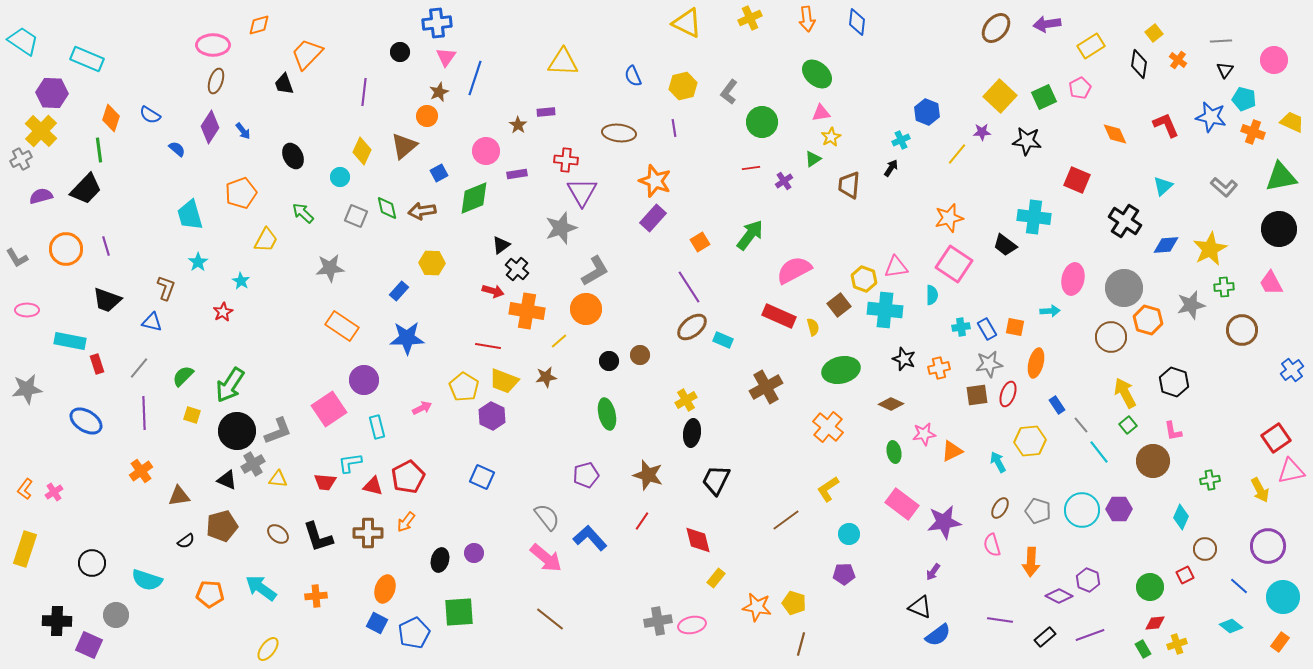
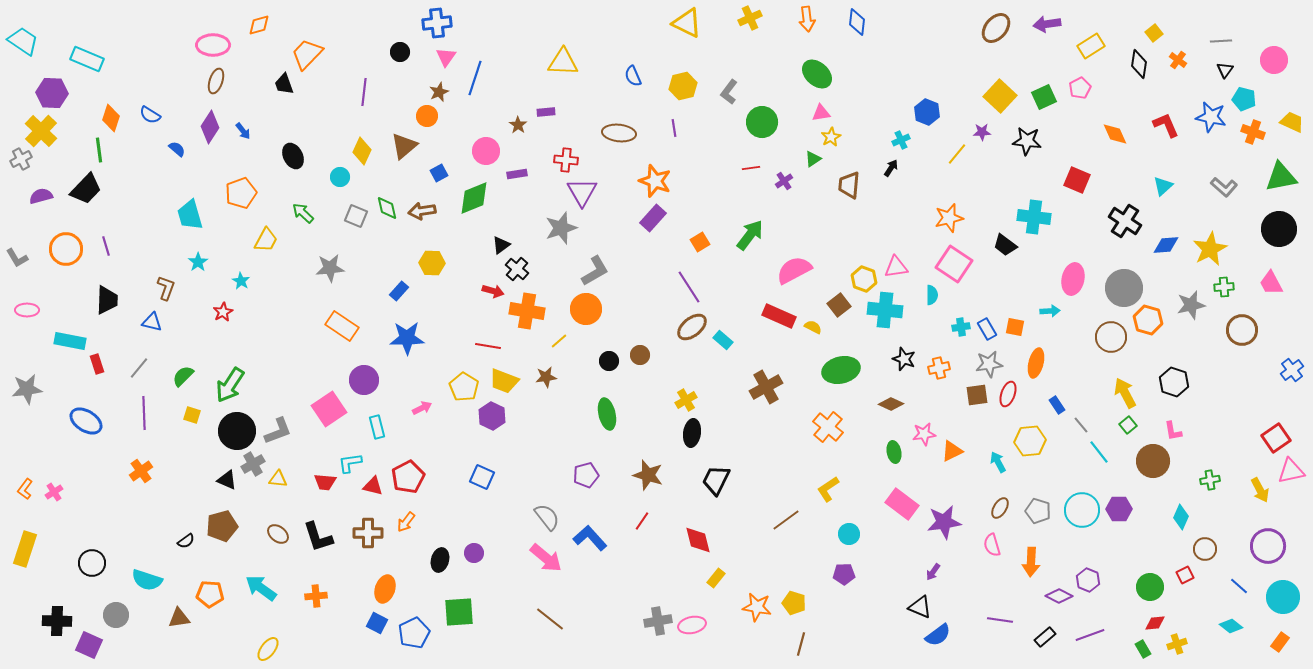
black trapezoid at (107, 300): rotated 108 degrees counterclockwise
yellow semicircle at (813, 327): rotated 48 degrees counterclockwise
cyan rectangle at (723, 340): rotated 18 degrees clockwise
brown triangle at (179, 496): moved 122 px down
